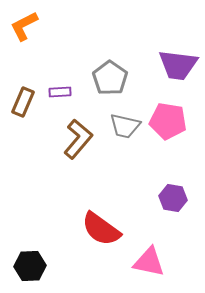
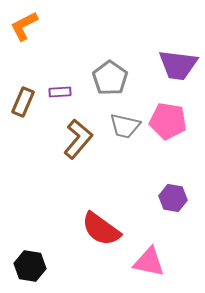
black hexagon: rotated 12 degrees clockwise
